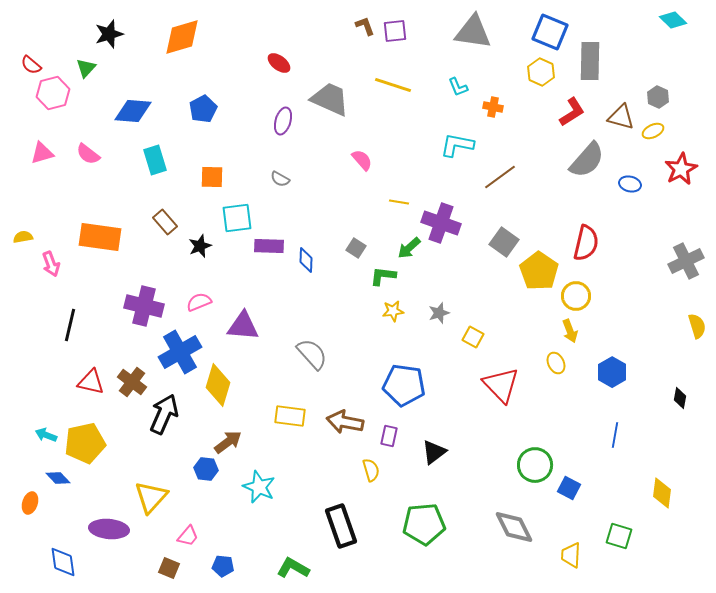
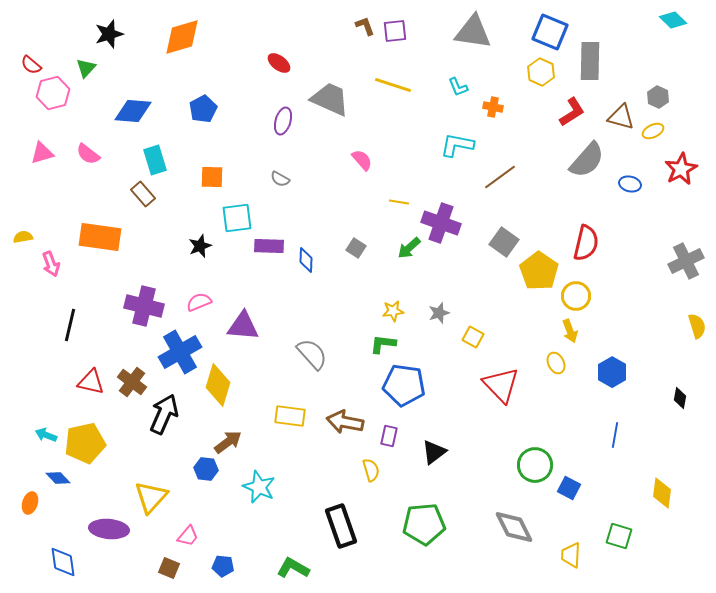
brown rectangle at (165, 222): moved 22 px left, 28 px up
green L-shape at (383, 276): moved 68 px down
